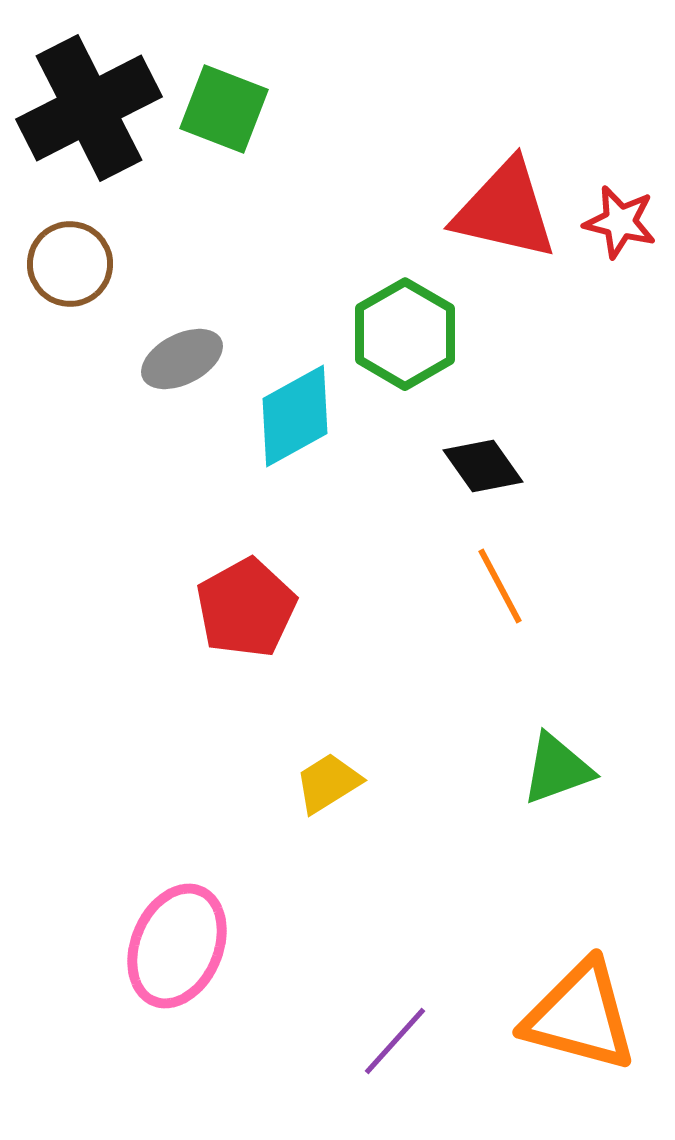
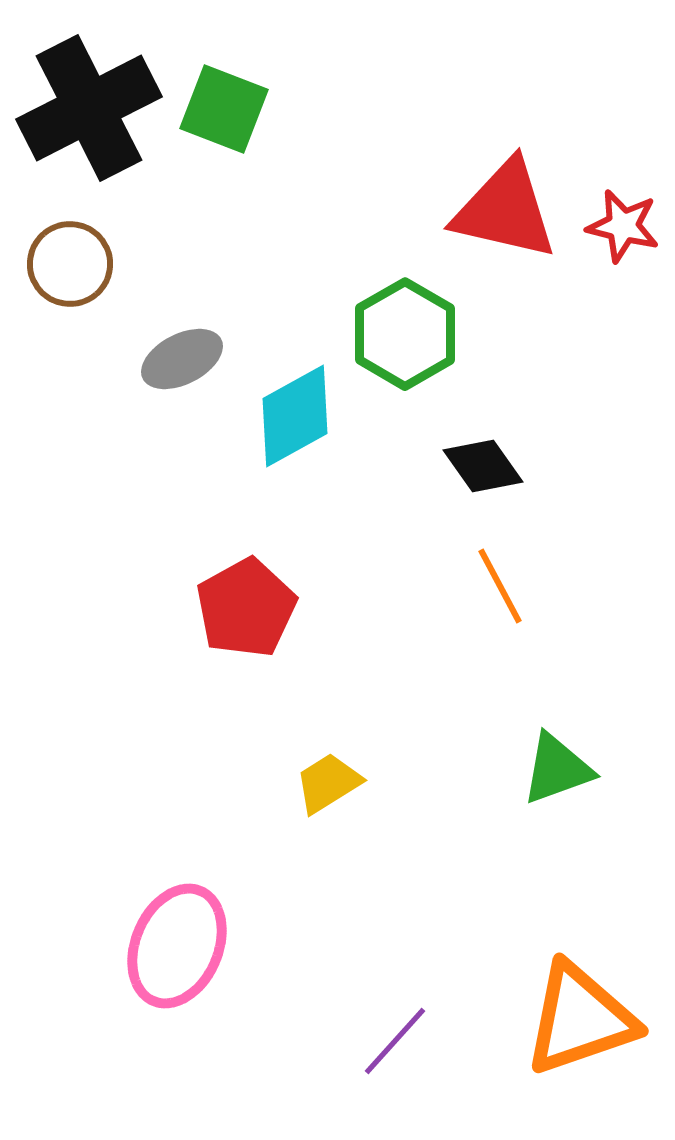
red star: moved 3 px right, 4 px down
orange triangle: moved 3 px down; rotated 34 degrees counterclockwise
